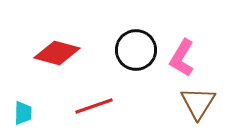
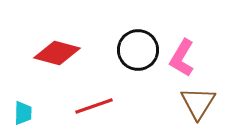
black circle: moved 2 px right
